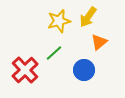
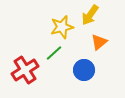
yellow arrow: moved 2 px right, 2 px up
yellow star: moved 3 px right, 6 px down
red cross: rotated 12 degrees clockwise
